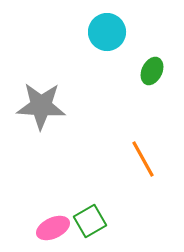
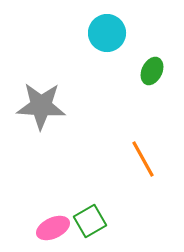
cyan circle: moved 1 px down
